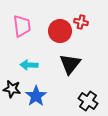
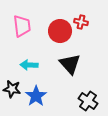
black triangle: rotated 20 degrees counterclockwise
